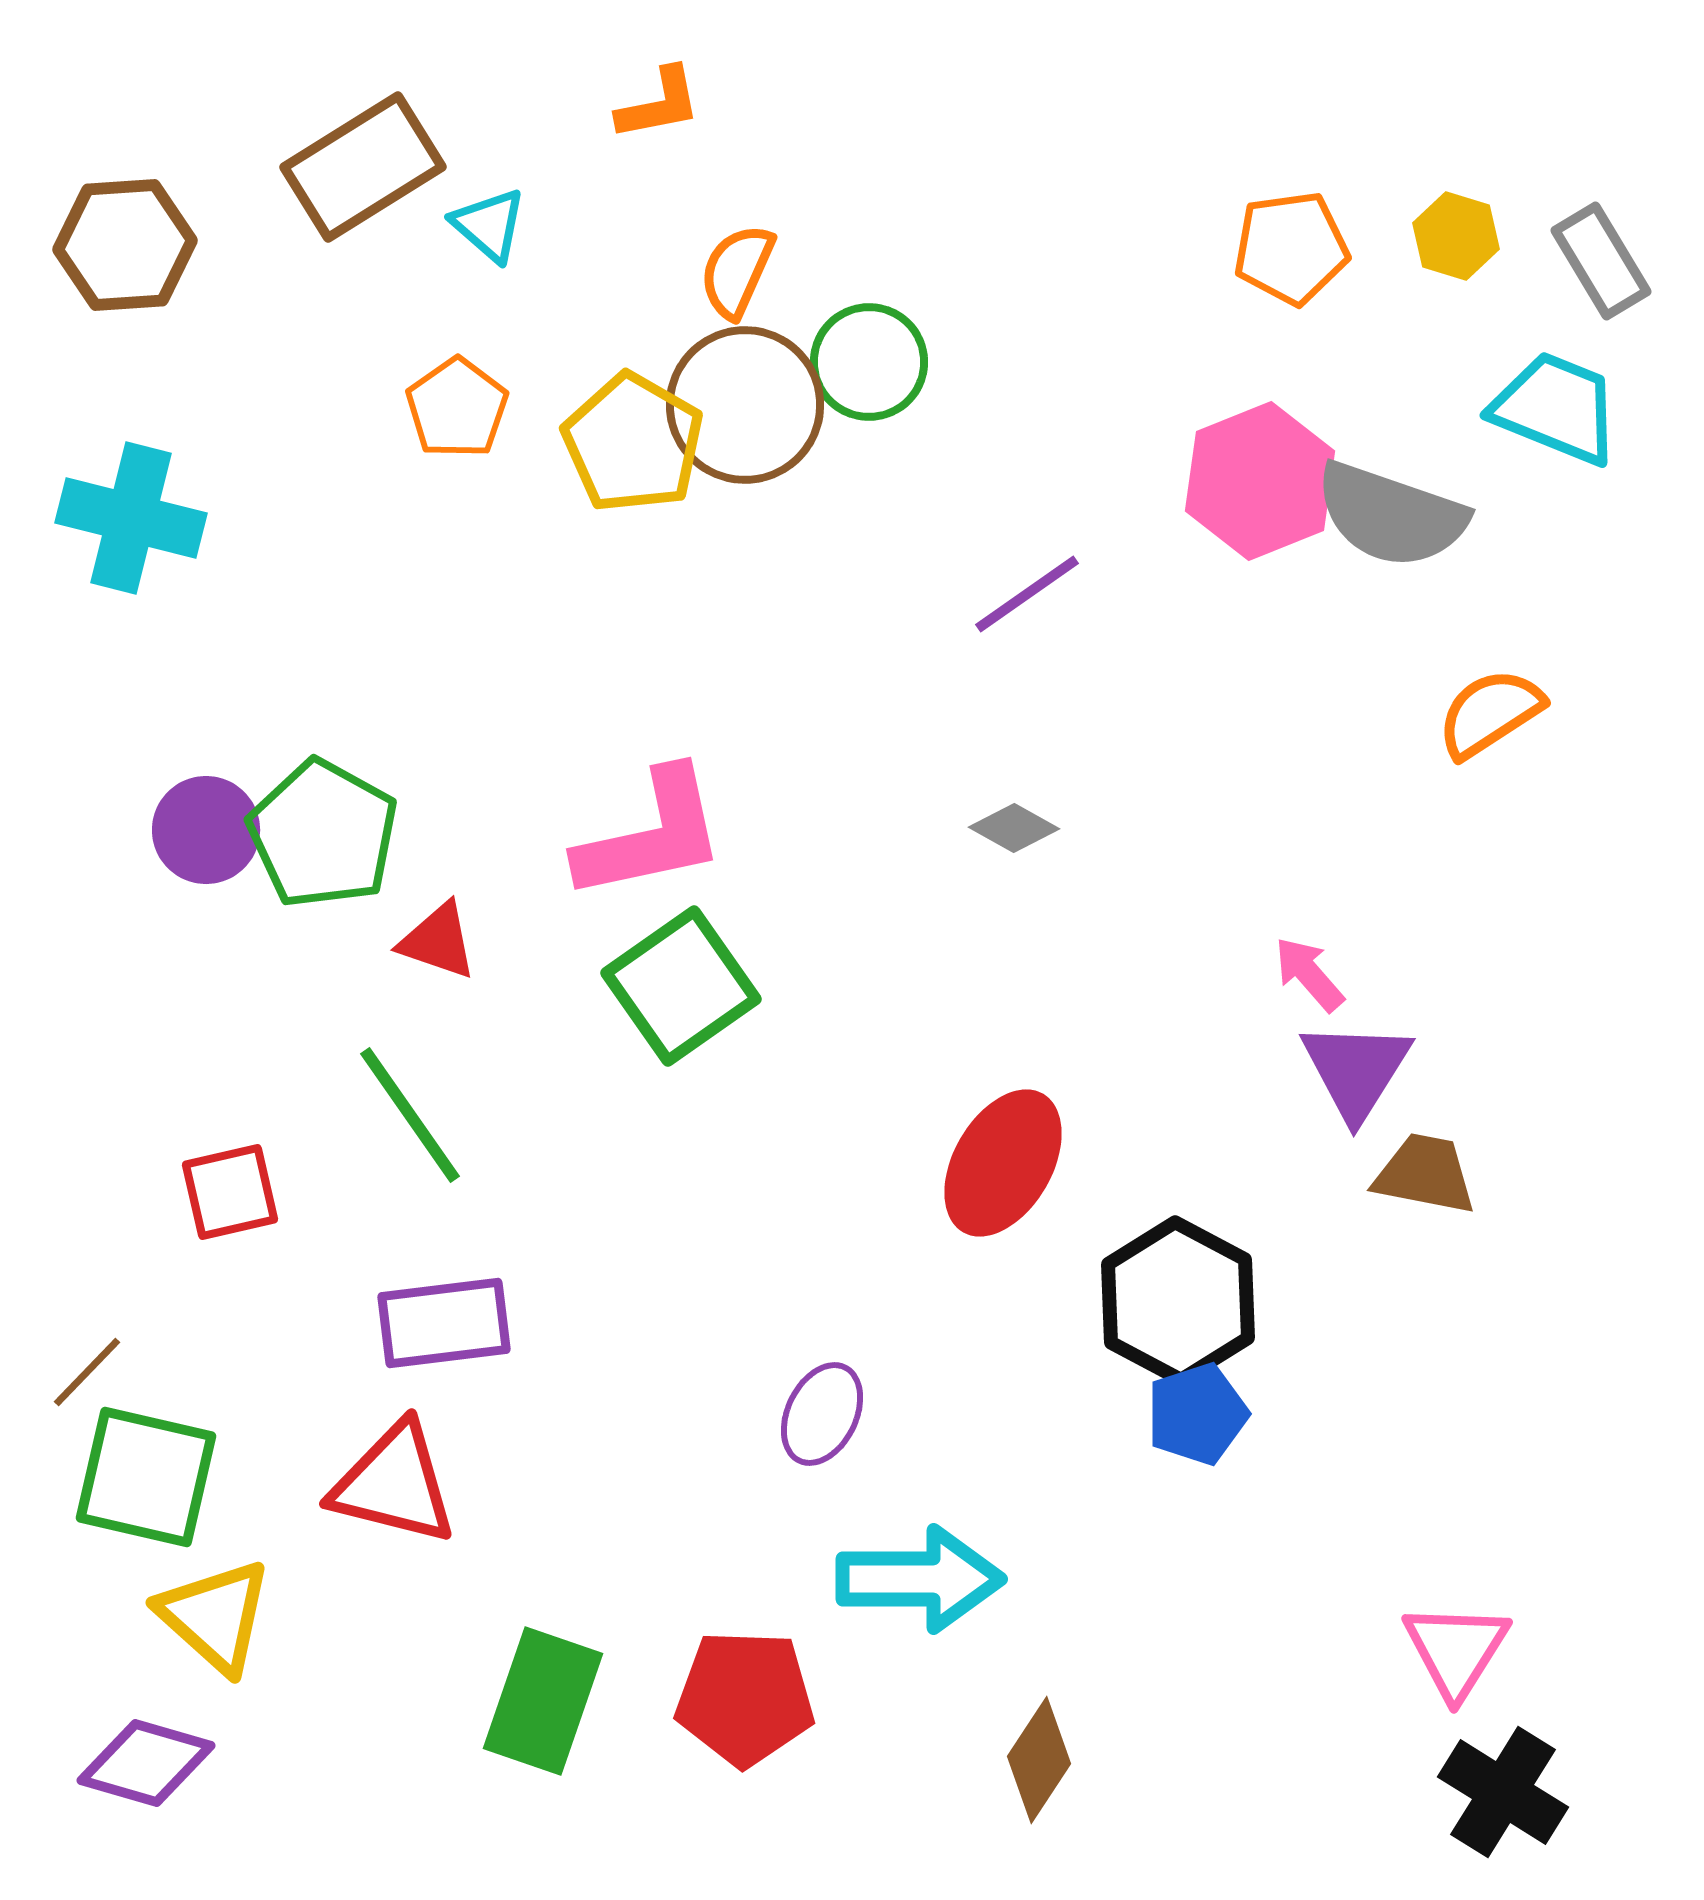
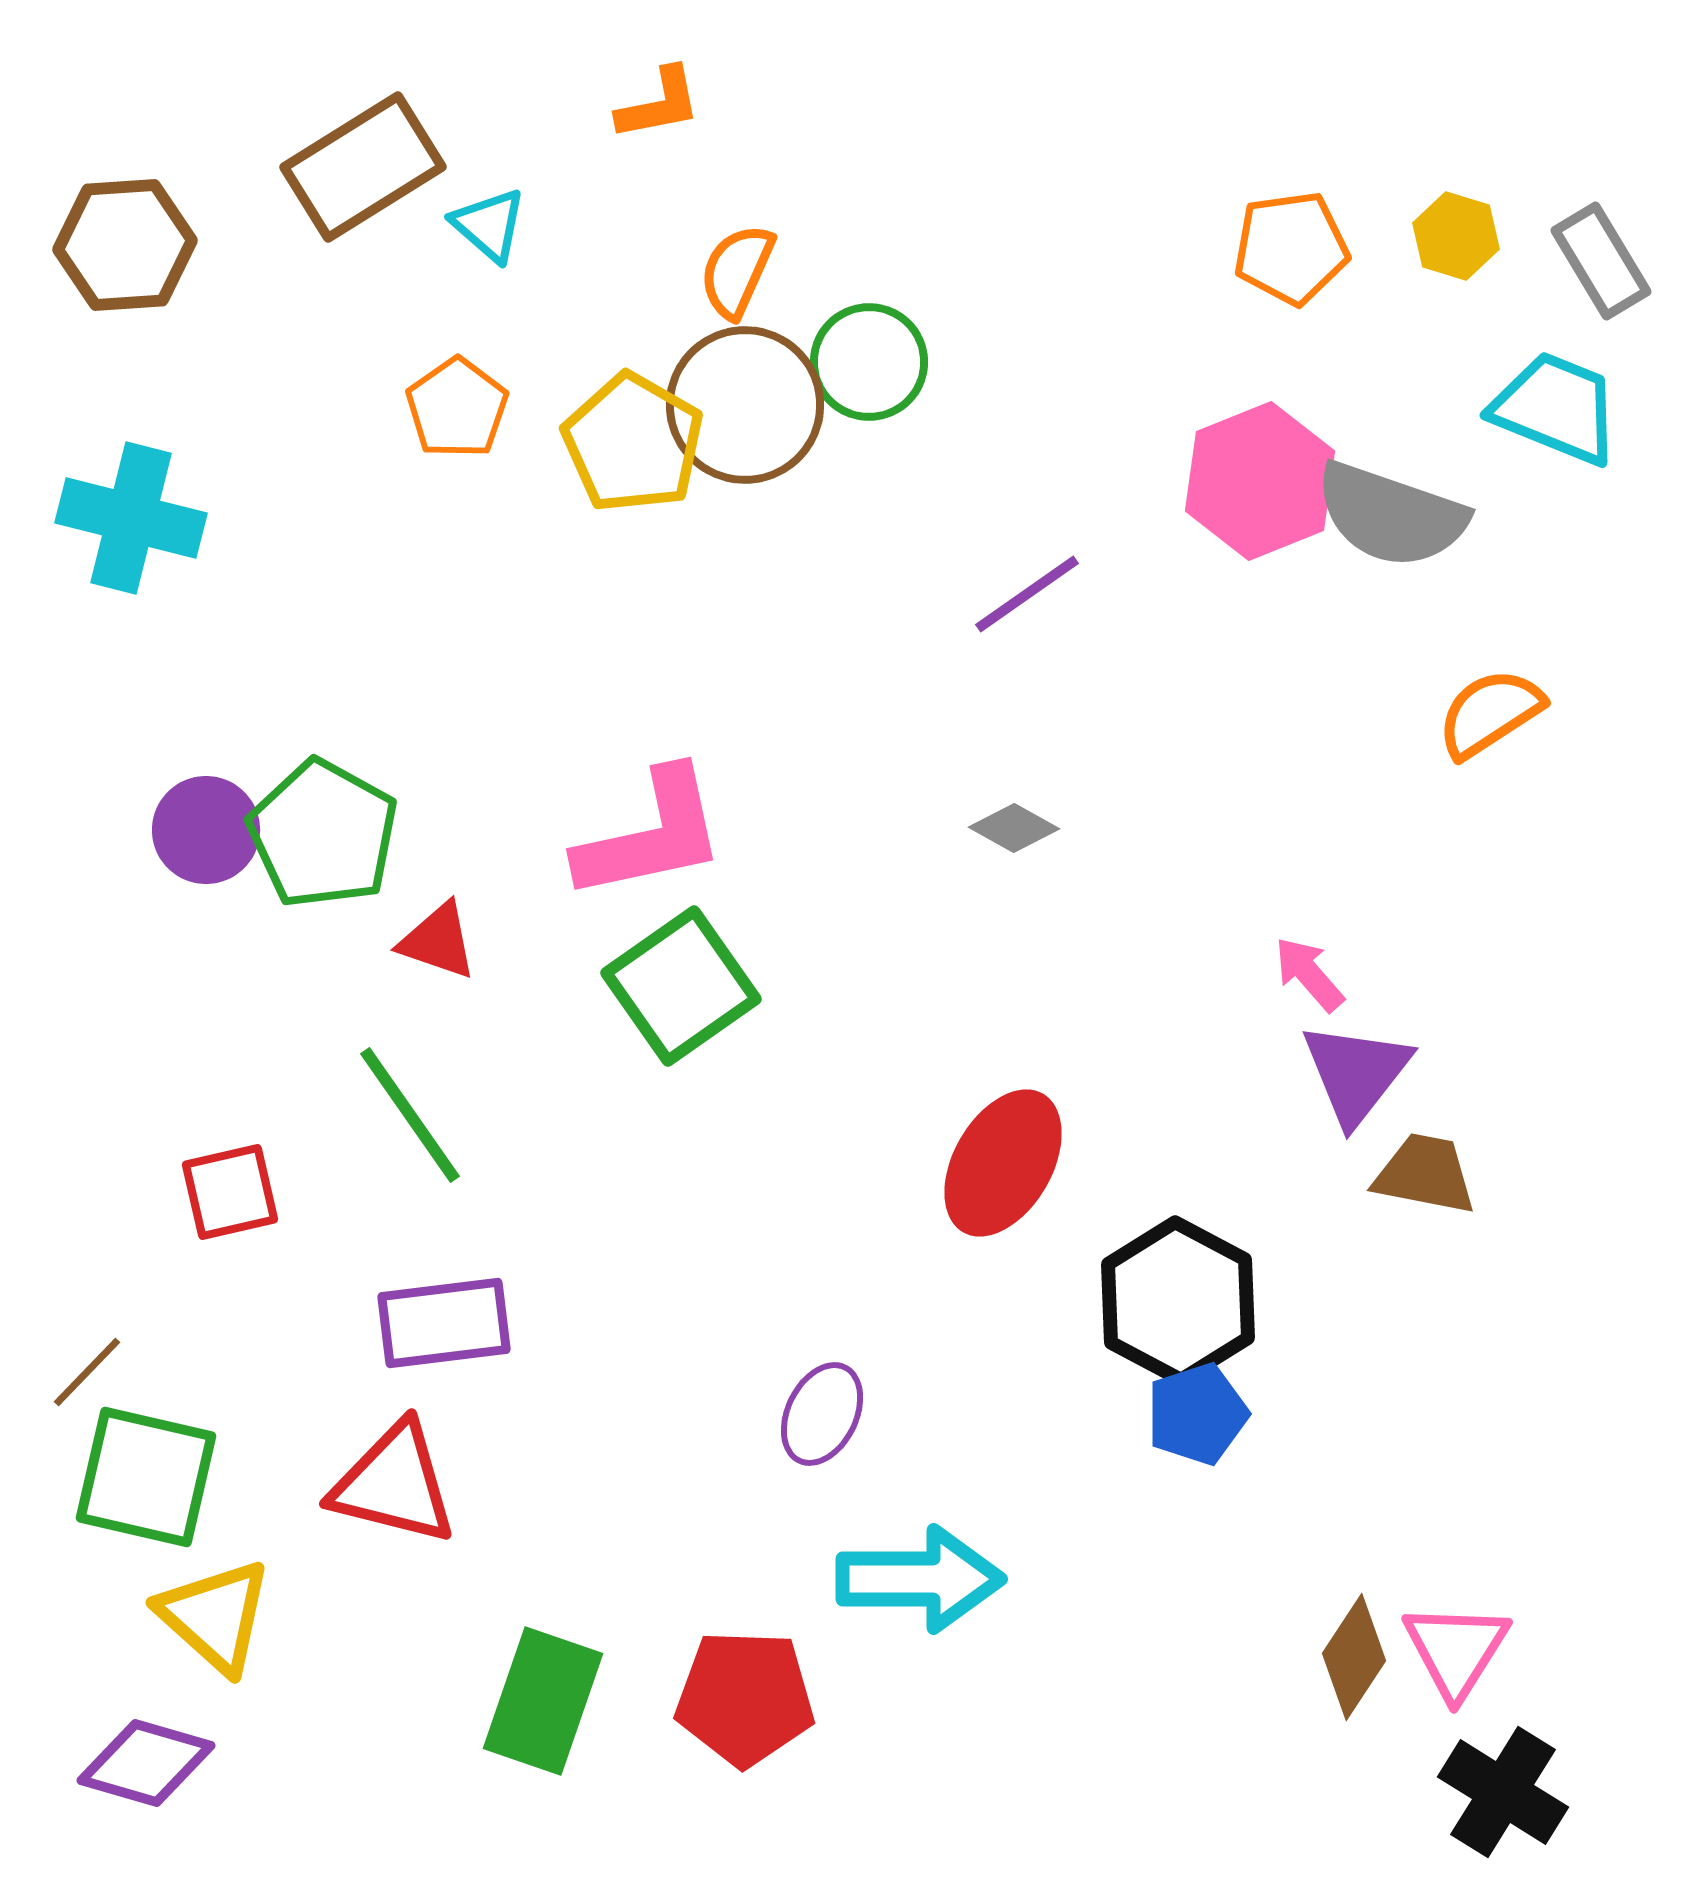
purple triangle at (1356, 1070): moved 3 px down; rotated 6 degrees clockwise
brown diamond at (1039, 1760): moved 315 px right, 103 px up
